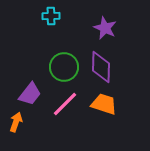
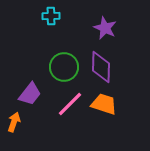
pink line: moved 5 px right
orange arrow: moved 2 px left
